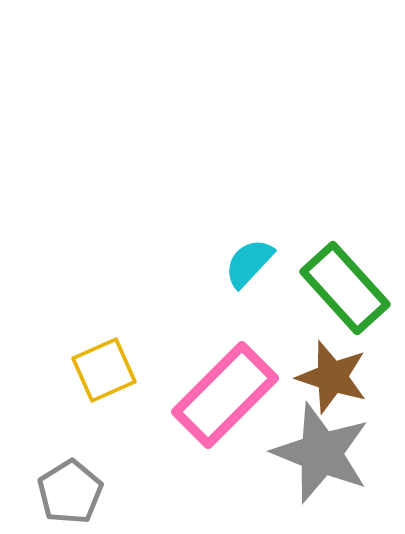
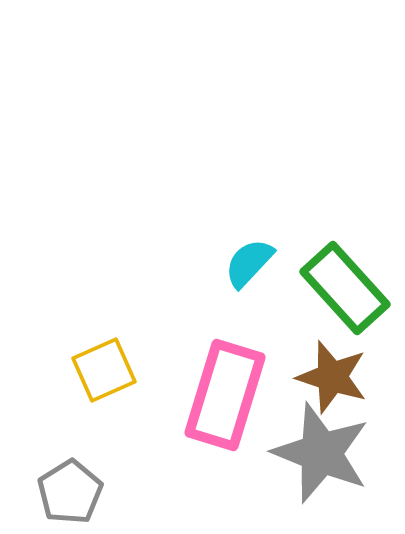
pink rectangle: rotated 28 degrees counterclockwise
